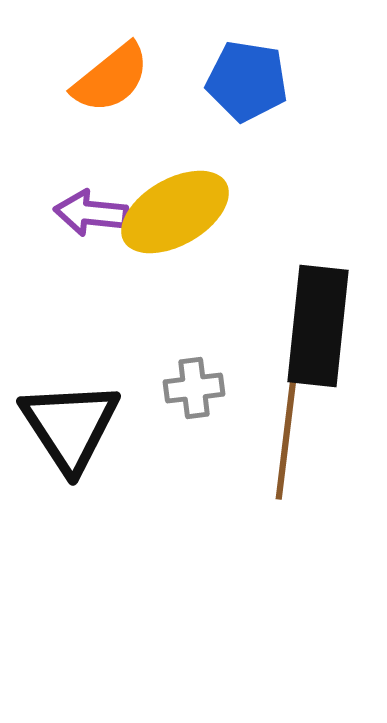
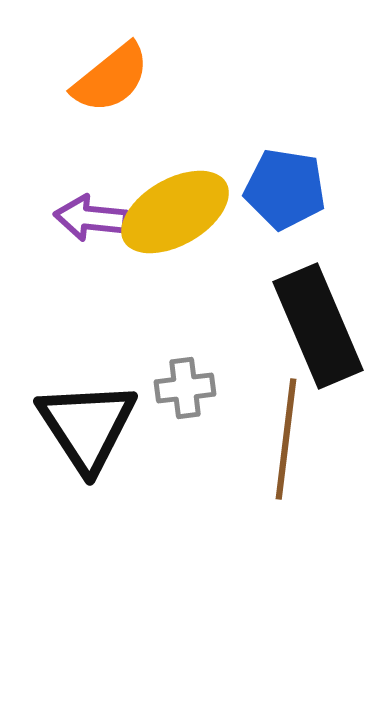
blue pentagon: moved 38 px right, 108 px down
purple arrow: moved 5 px down
black rectangle: rotated 29 degrees counterclockwise
gray cross: moved 9 px left
black triangle: moved 17 px right
